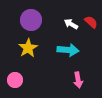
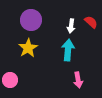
white arrow: moved 2 px down; rotated 112 degrees counterclockwise
cyan arrow: rotated 90 degrees counterclockwise
pink circle: moved 5 px left
